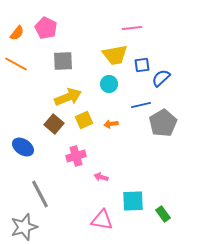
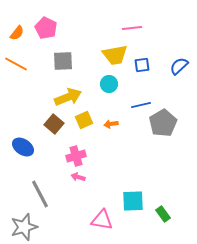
blue semicircle: moved 18 px right, 12 px up
pink arrow: moved 23 px left
